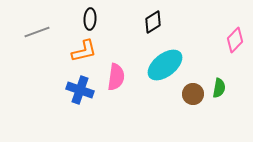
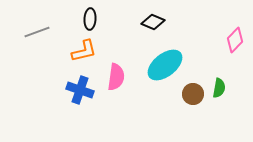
black diamond: rotated 55 degrees clockwise
